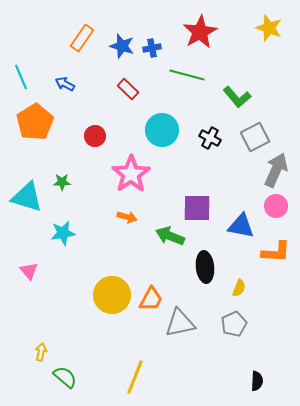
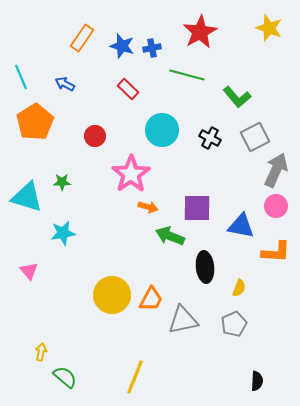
orange arrow: moved 21 px right, 10 px up
gray triangle: moved 3 px right, 3 px up
